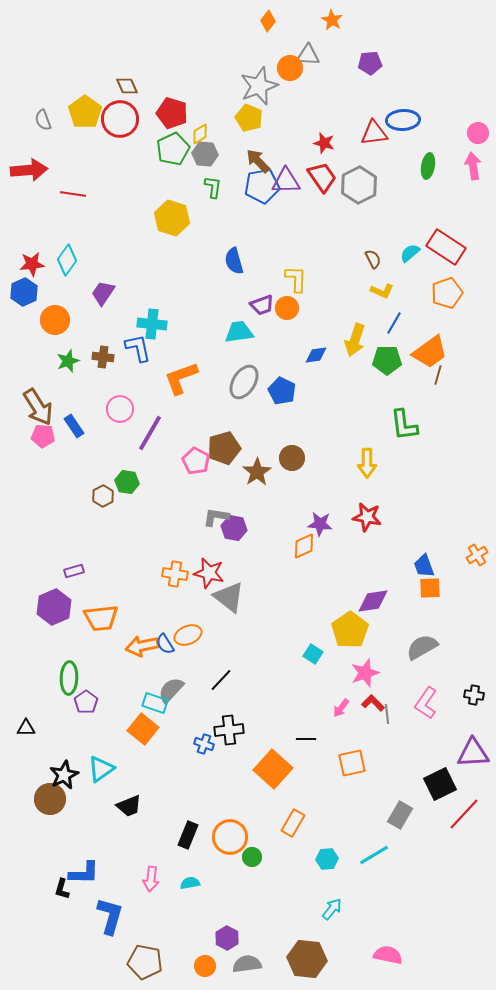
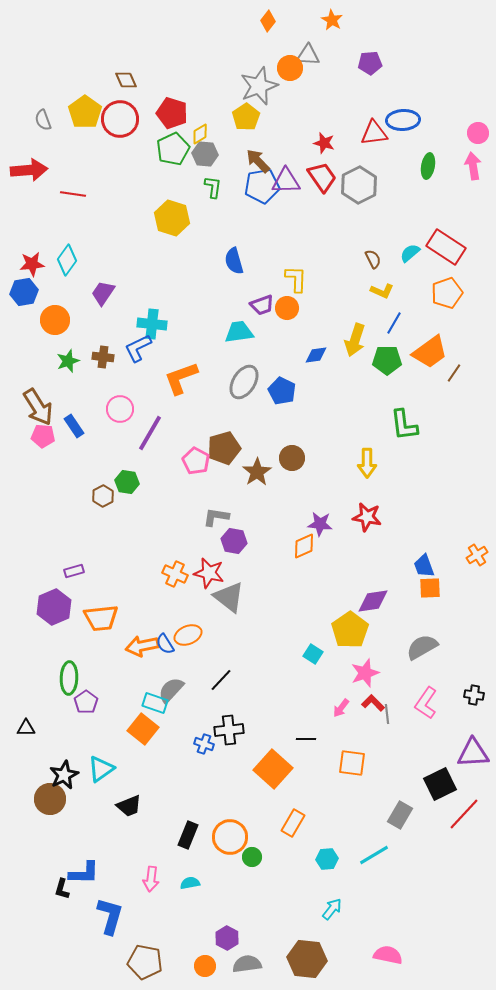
brown diamond at (127, 86): moved 1 px left, 6 px up
yellow pentagon at (249, 118): moved 3 px left, 1 px up; rotated 16 degrees clockwise
blue hexagon at (24, 292): rotated 16 degrees clockwise
blue L-shape at (138, 348): rotated 104 degrees counterclockwise
brown line at (438, 375): moved 16 px right, 2 px up; rotated 18 degrees clockwise
purple hexagon at (234, 528): moved 13 px down
orange cross at (175, 574): rotated 15 degrees clockwise
orange square at (352, 763): rotated 20 degrees clockwise
